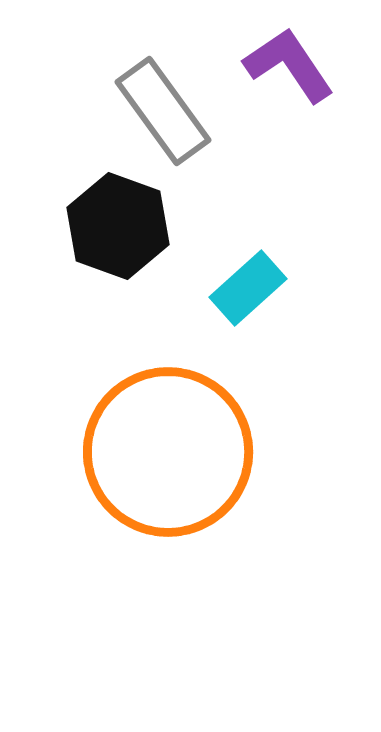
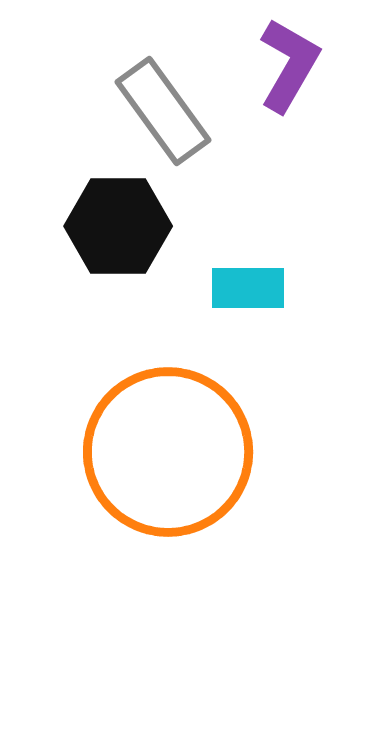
purple L-shape: rotated 64 degrees clockwise
black hexagon: rotated 20 degrees counterclockwise
cyan rectangle: rotated 42 degrees clockwise
